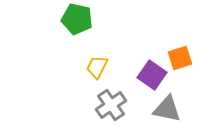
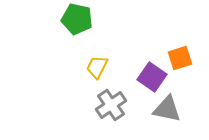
purple square: moved 2 px down
